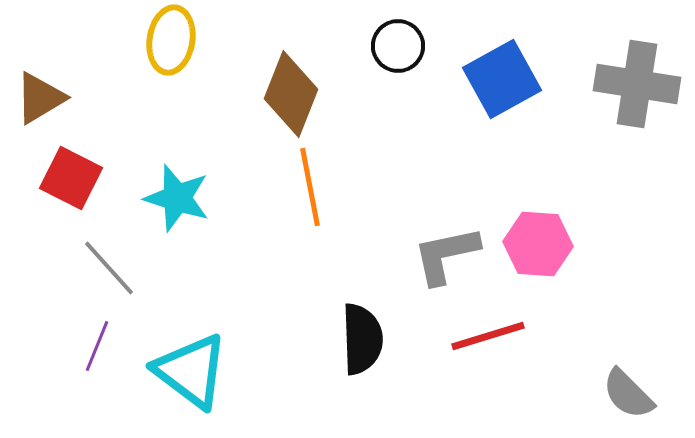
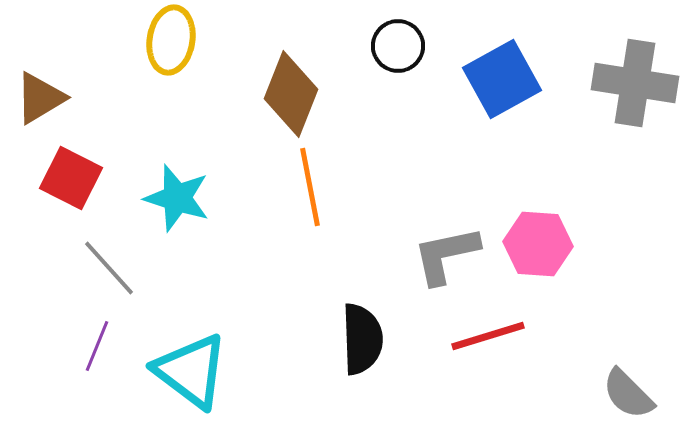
gray cross: moved 2 px left, 1 px up
